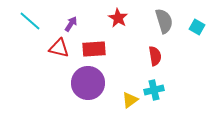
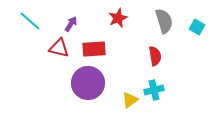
red star: rotated 18 degrees clockwise
